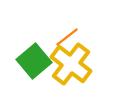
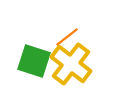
green square: rotated 32 degrees counterclockwise
